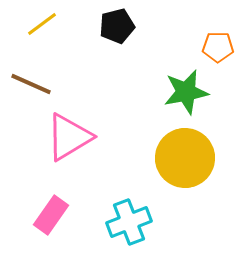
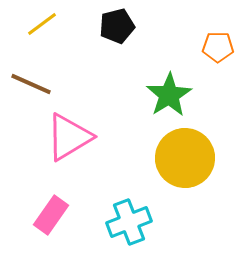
green star: moved 17 px left, 3 px down; rotated 21 degrees counterclockwise
